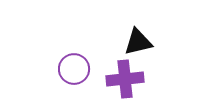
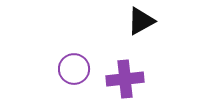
black triangle: moved 3 px right, 21 px up; rotated 16 degrees counterclockwise
